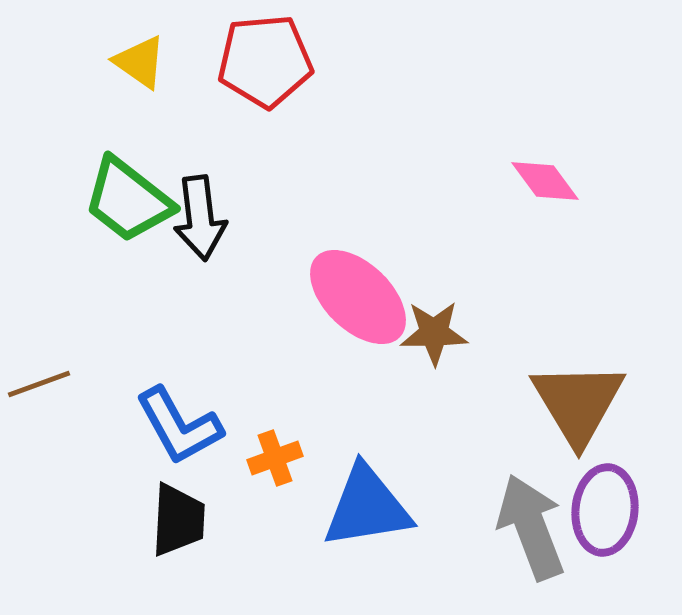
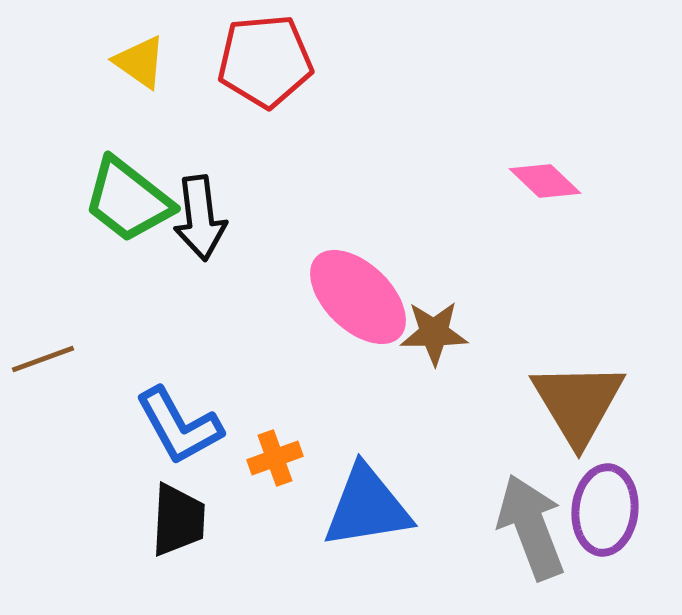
pink diamond: rotated 10 degrees counterclockwise
brown line: moved 4 px right, 25 px up
